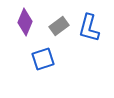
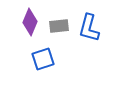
purple diamond: moved 5 px right
gray rectangle: rotated 30 degrees clockwise
